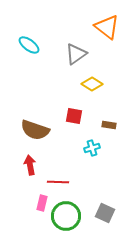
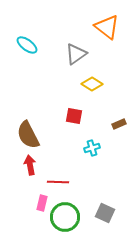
cyan ellipse: moved 2 px left
brown rectangle: moved 10 px right, 1 px up; rotated 32 degrees counterclockwise
brown semicircle: moved 7 px left, 5 px down; rotated 44 degrees clockwise
green circle: moved 1 px left, 1 px down
